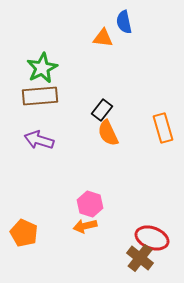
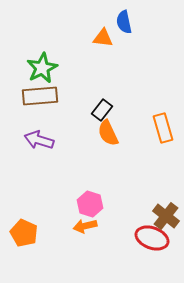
brown cross: moved 26 px right, 42 px up
